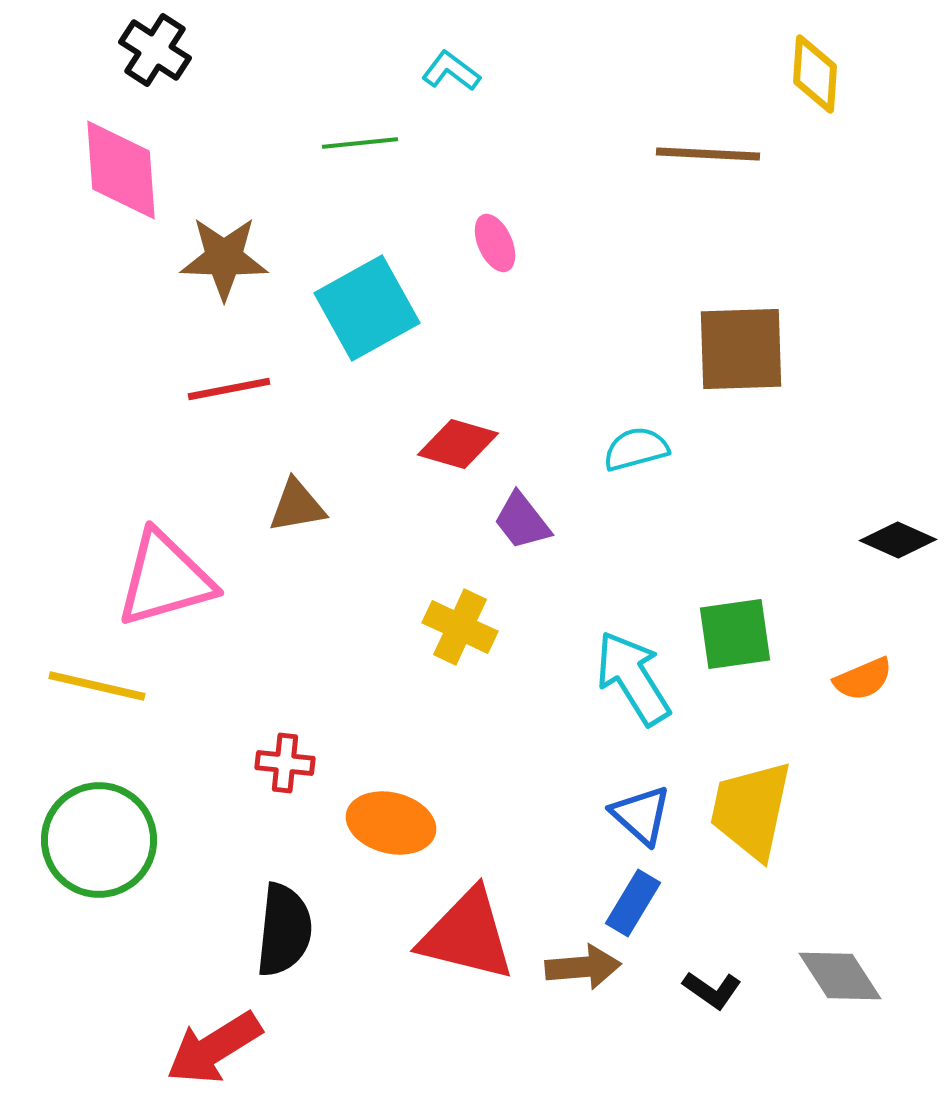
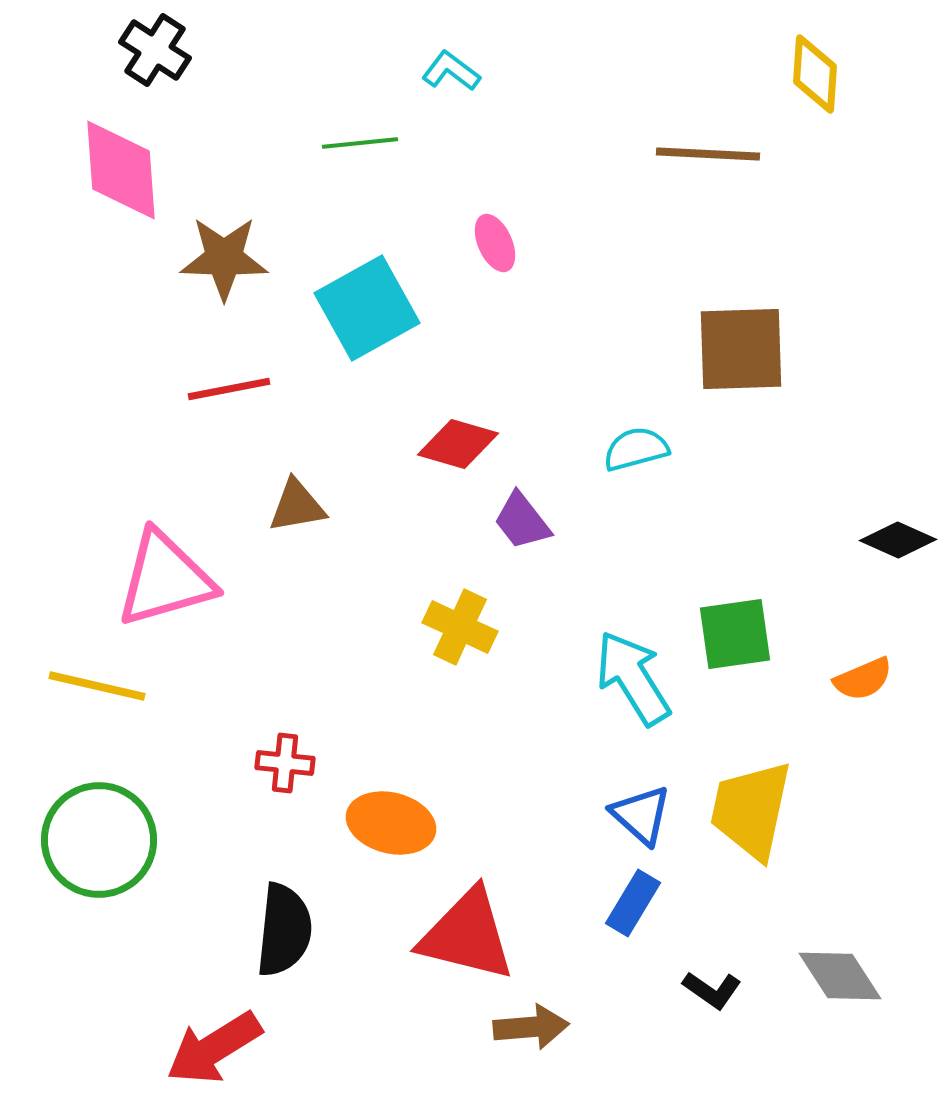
brown arrow: moved 52 px left, 60 px down
